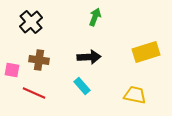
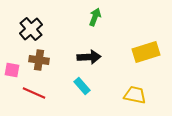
black cross: moved 7 px down
